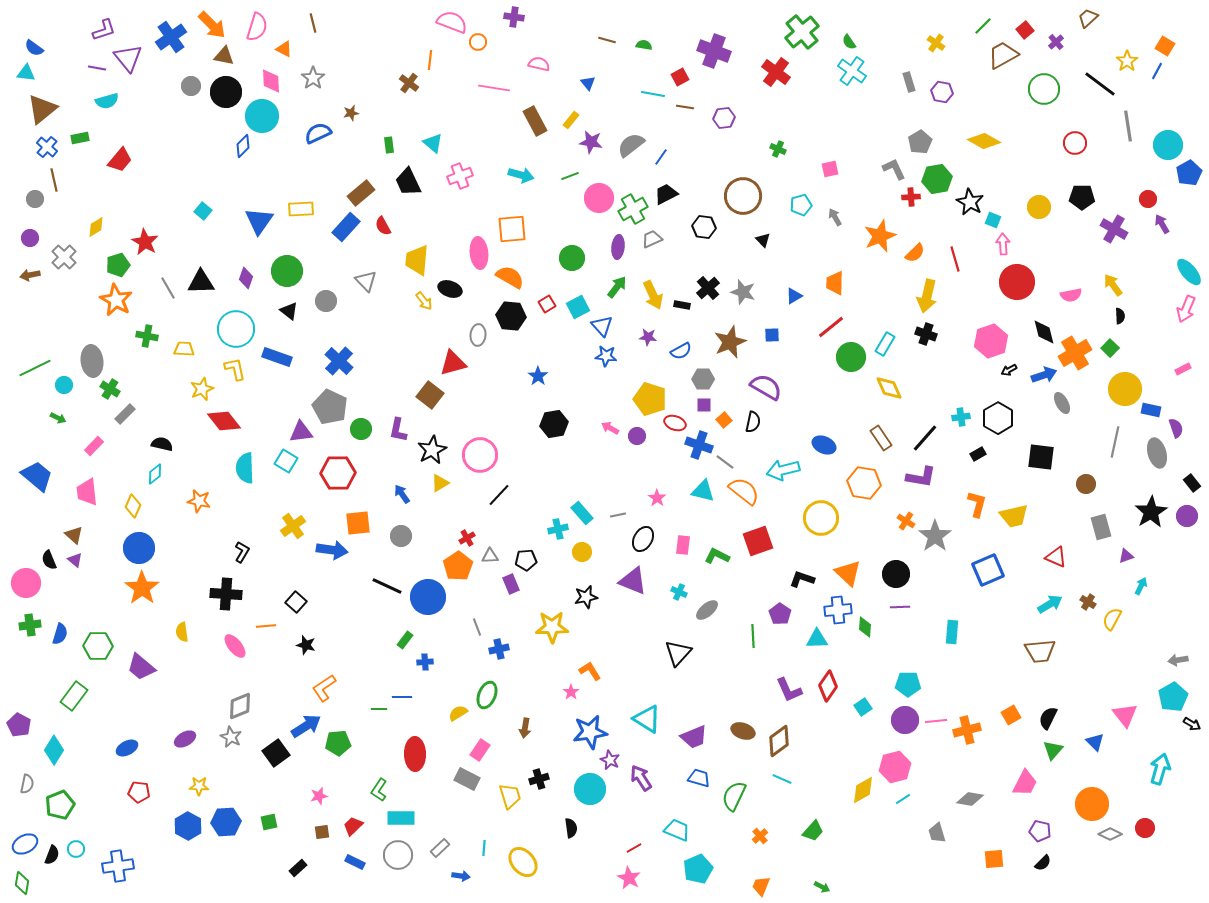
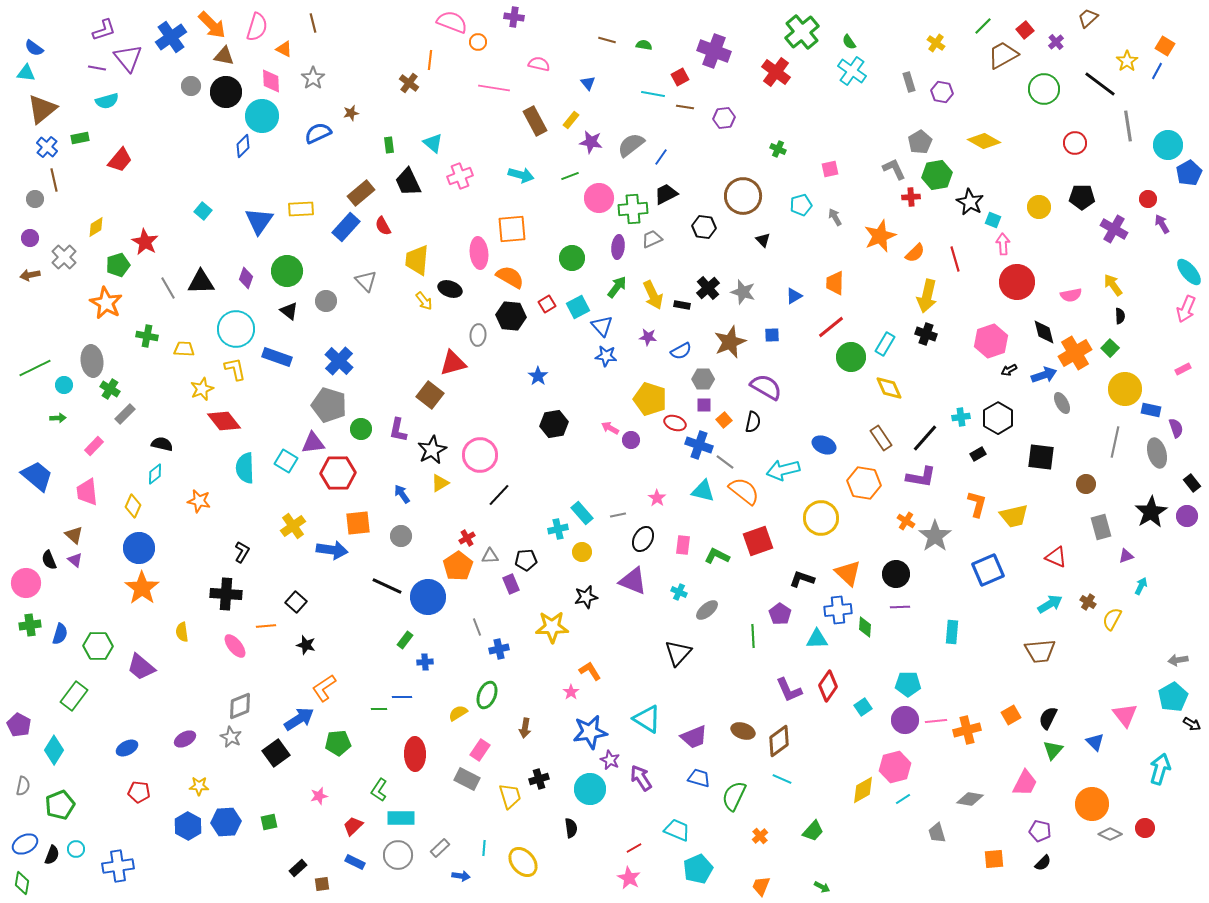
green hexagon at (937, 179): moved 4 px up
green cross at (633, 209): rotated 24 degrees clockwise
orange star at (116, 300): moved 10 px left, 3 px down
gray pentagon at (330, 407): moved 1 px left, 2 px up; rotated 8 degrees counterclockwise
green arrow at (58, 418): rotated 28 degrees counterclockwise
purple triangle at (301, 432): moved 12 px right, 11 px down
purple circle at (637, 436): moved 6 px left, 4 px down
blue arrow at (306, 726): moved 7 px left, 7 px up
gray semicircle at (27, 784): moved 4 px left, 2 px down
brown square at (322, 832): moved 52 px down
